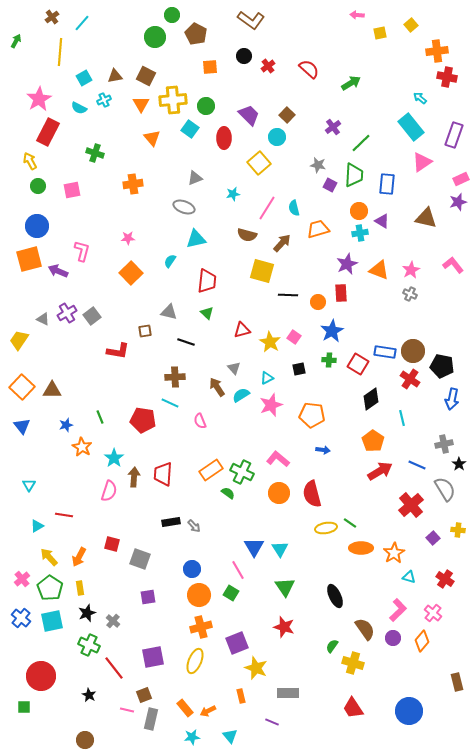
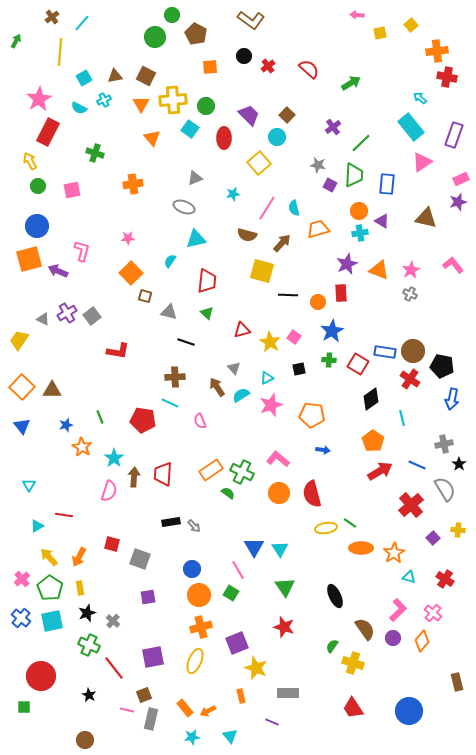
brown square at (145, 331): moved 35 px up; rotated 24 degrees clockwise
